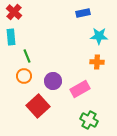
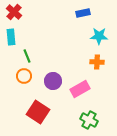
red square: moved 6 px down; rotated 15 degrees counterclockwise
